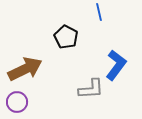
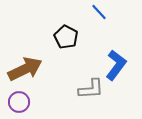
blue line: rotated 30 degrees counterclockwise
purple circle: moved 2 px right
